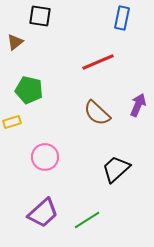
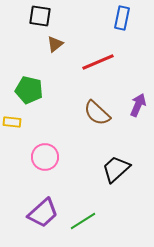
brown triangle: moved 40 px right, 2 px down
yellow rectangle: rotated 24 degrees clockwise
green line: moved 4 px left, 1 px down
